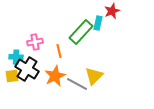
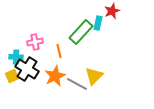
yellow square: rotated 16 degrees counterclockwise
